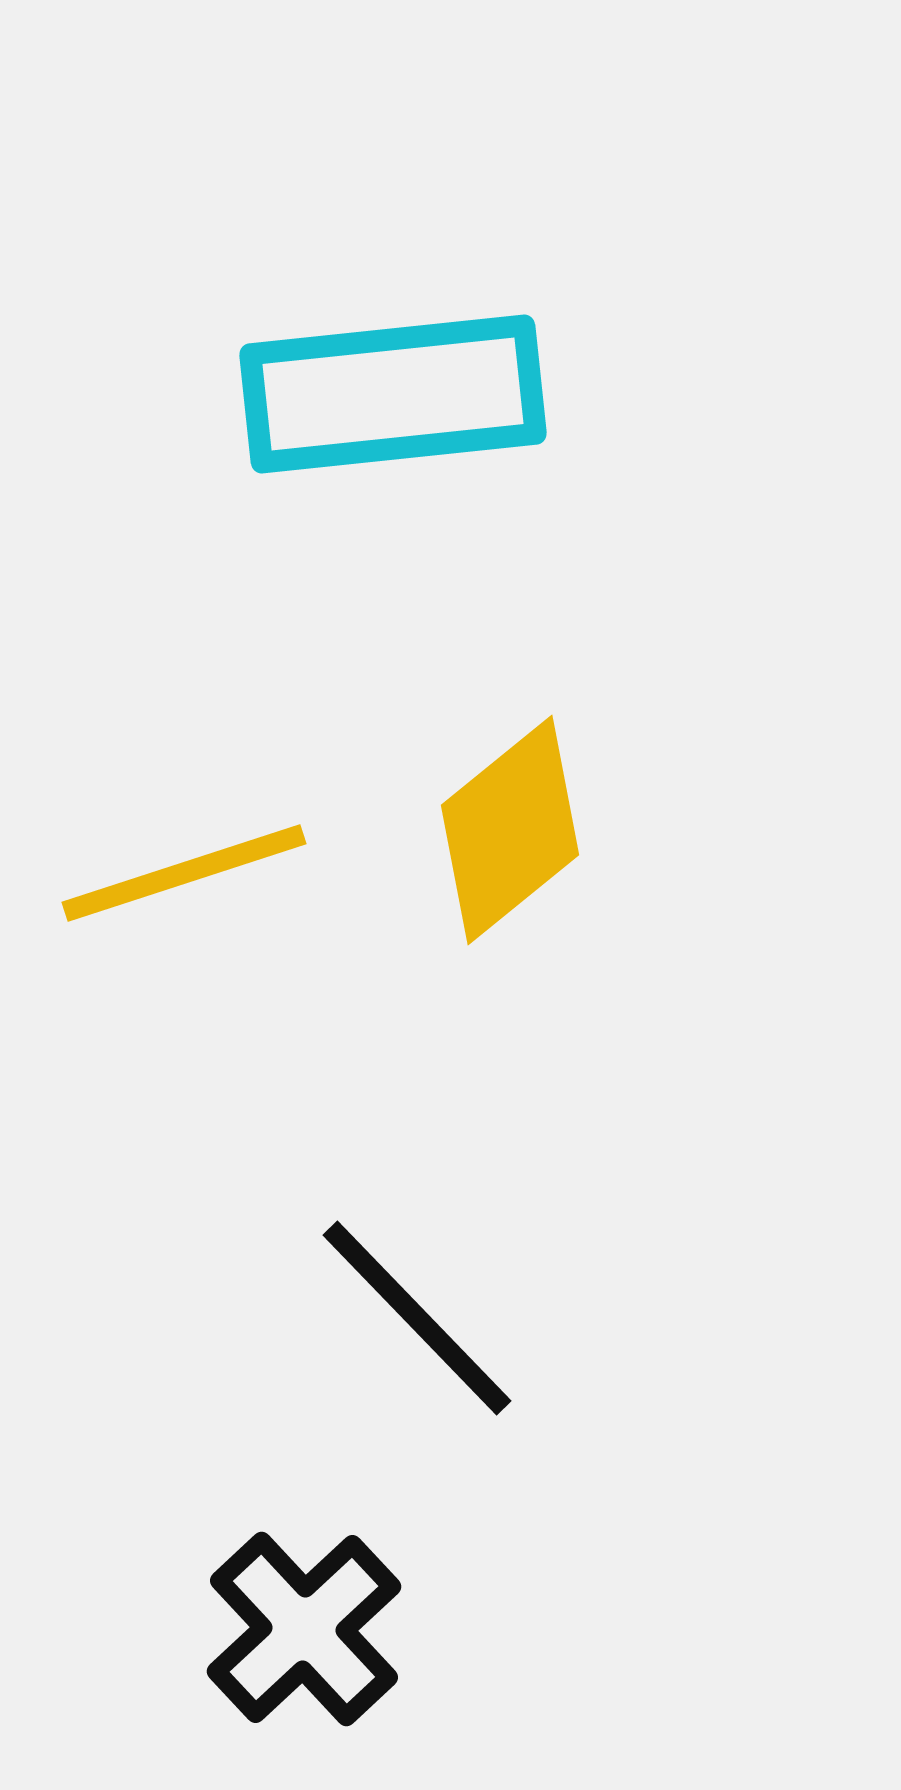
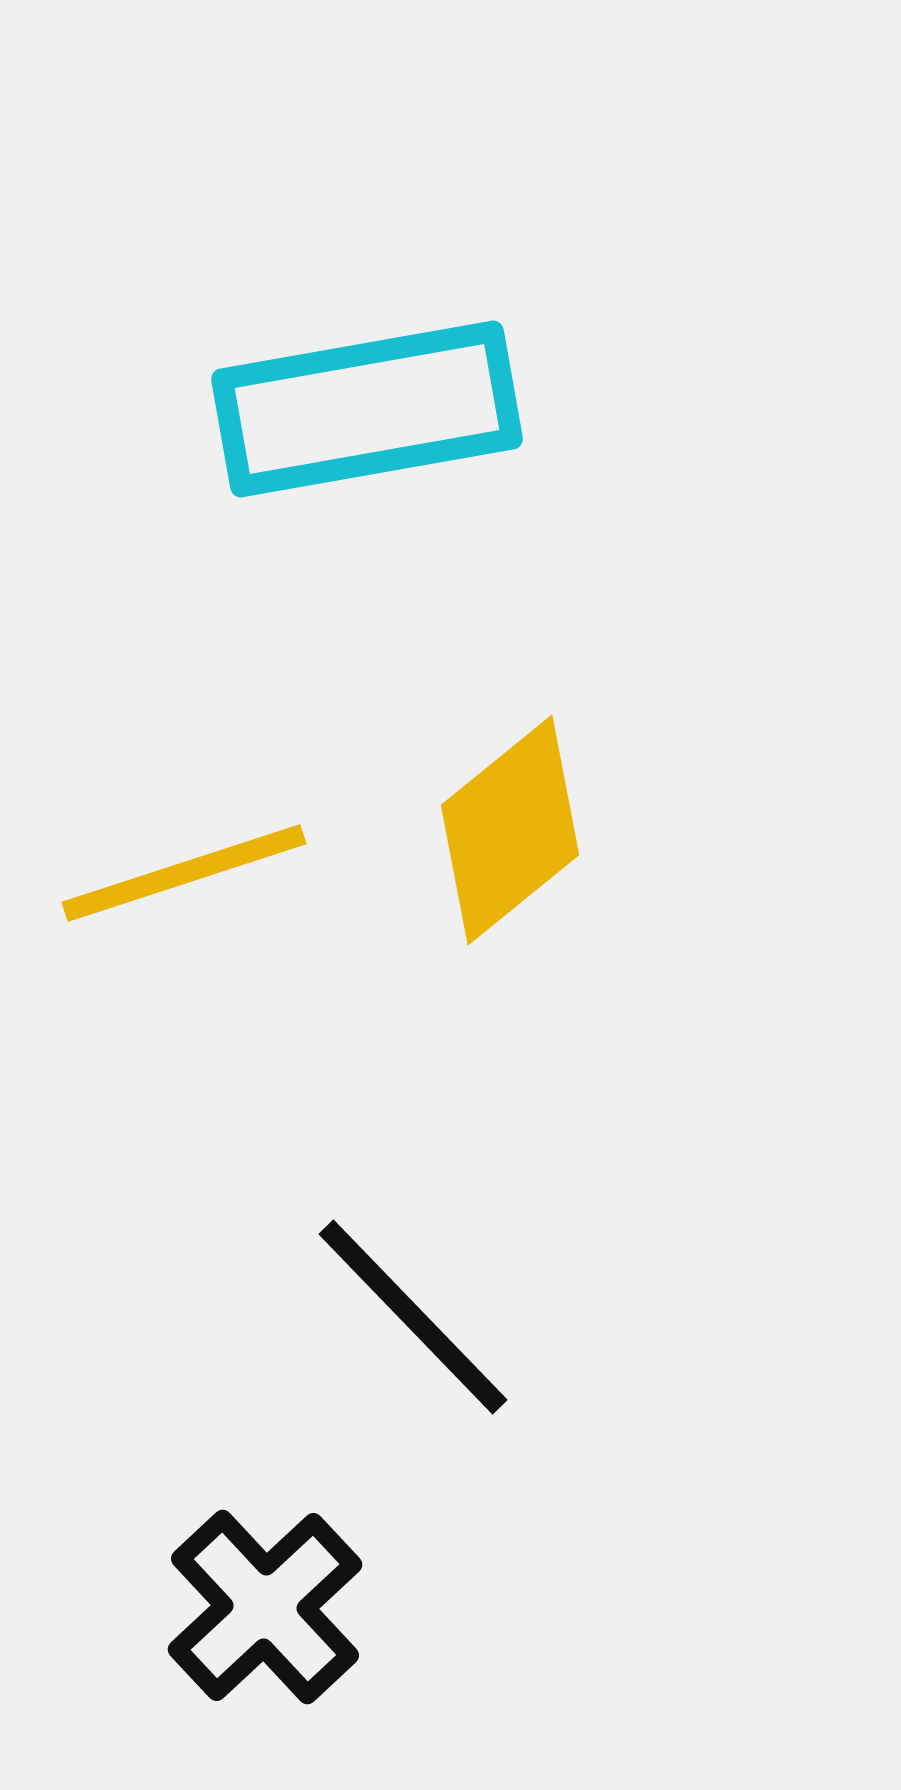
cyan rectangle: moved 26 px left, 15 px down; rotated 4 degrees counterclockwise
black line: moved 4 px left, 1 px up
black cross: moved 39 px left, 22 px up
